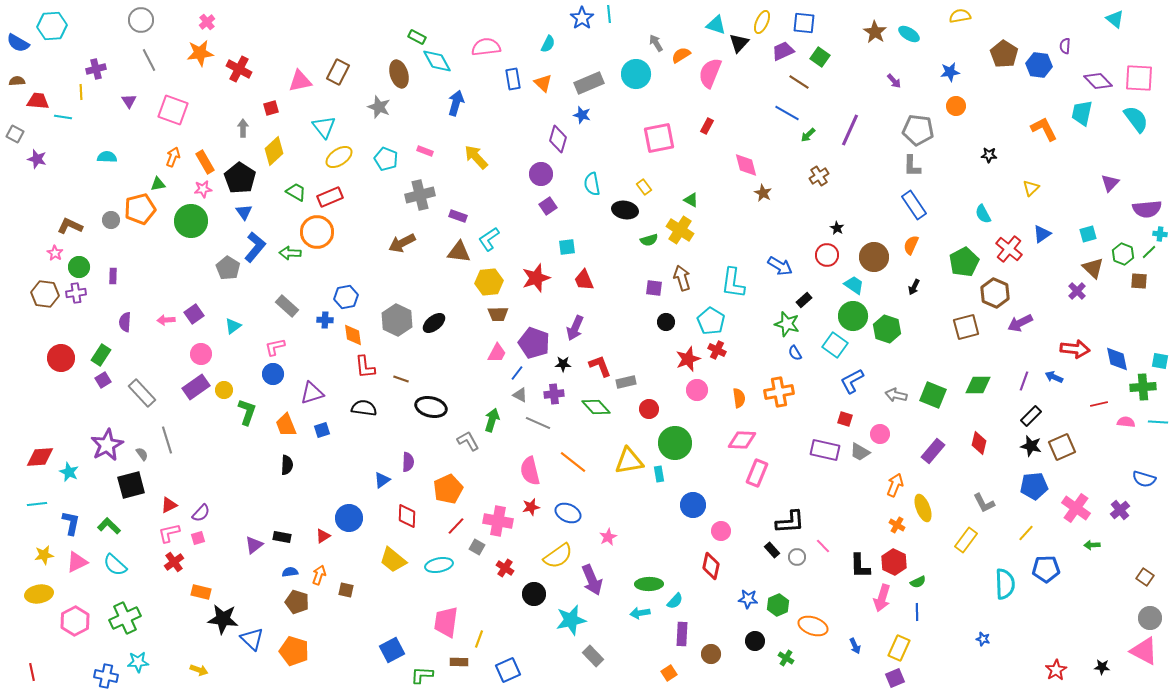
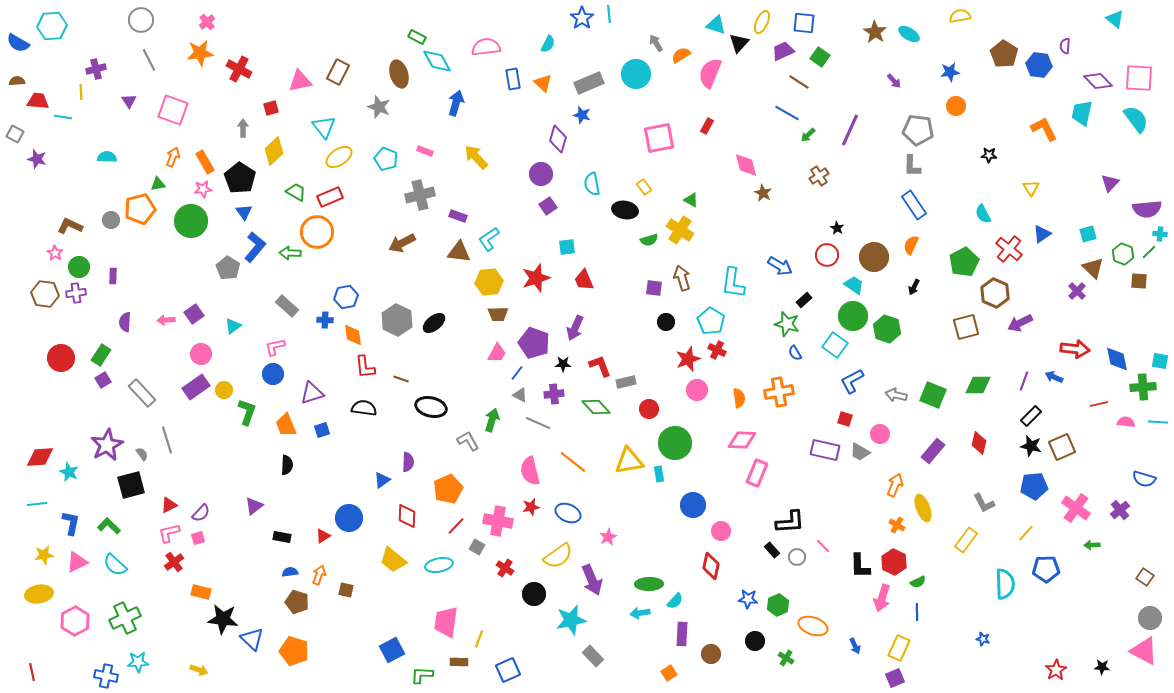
yellow triangle at (1031, 188): rotated 18 degrees counterclockwise
purple triangle at (254, 545): moved 39 px up
